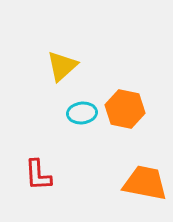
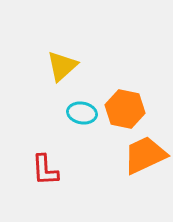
cyan ellipse: rotated 16 degrees clockwise
red L-shape: moved 7 px right, 5 px up
orange trapezoid: moved 28 px up; rotated 36 degrees counterclockwise
